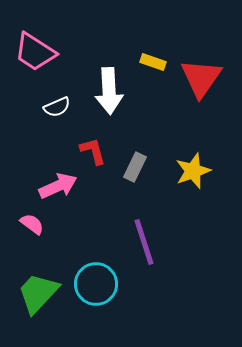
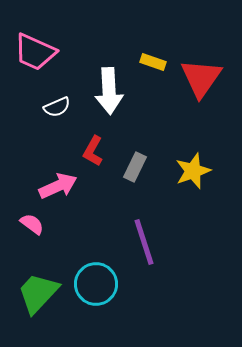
pink trapezoid: rotated 9 degrees counterclockwise
red L-shape: rotated 136 degrees counterclockwise
